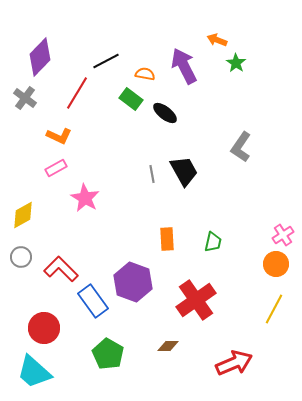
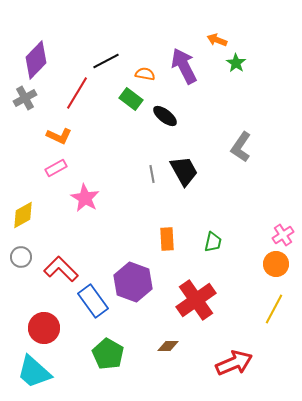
purple diamond: moved 4 px left, 3 px down
gray cross: rotated 25 degrees clockwise
black ellipse: moved 3 px down
